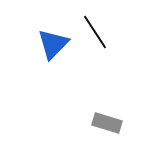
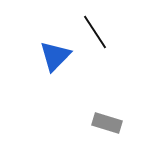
blue triangle: moved 2 px right, 12 px down
